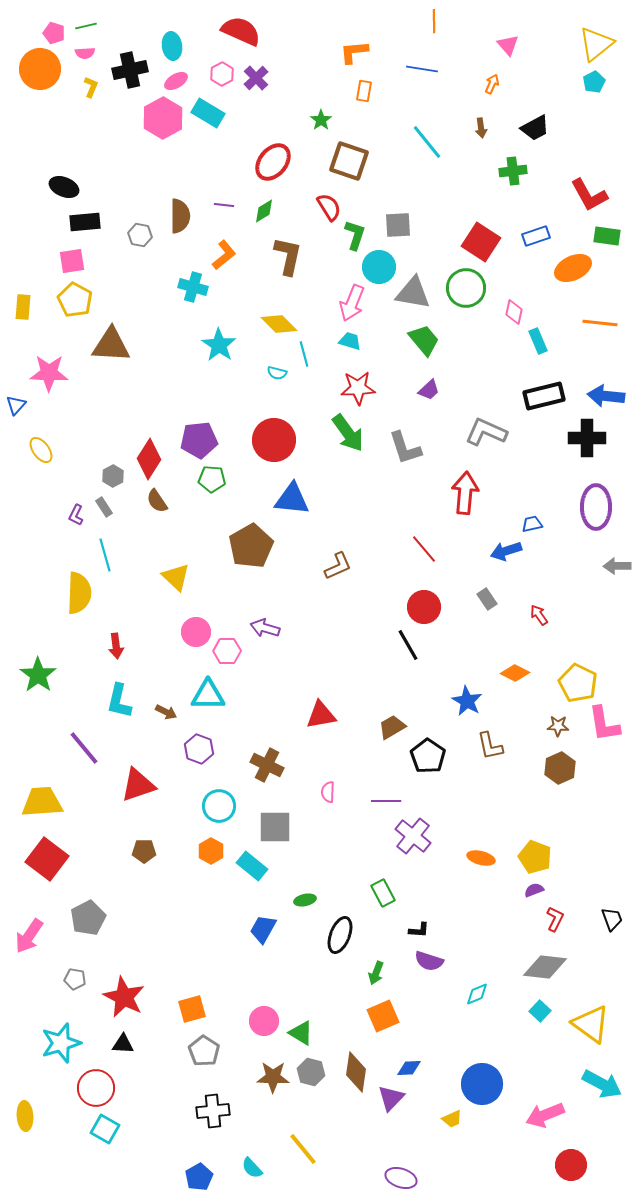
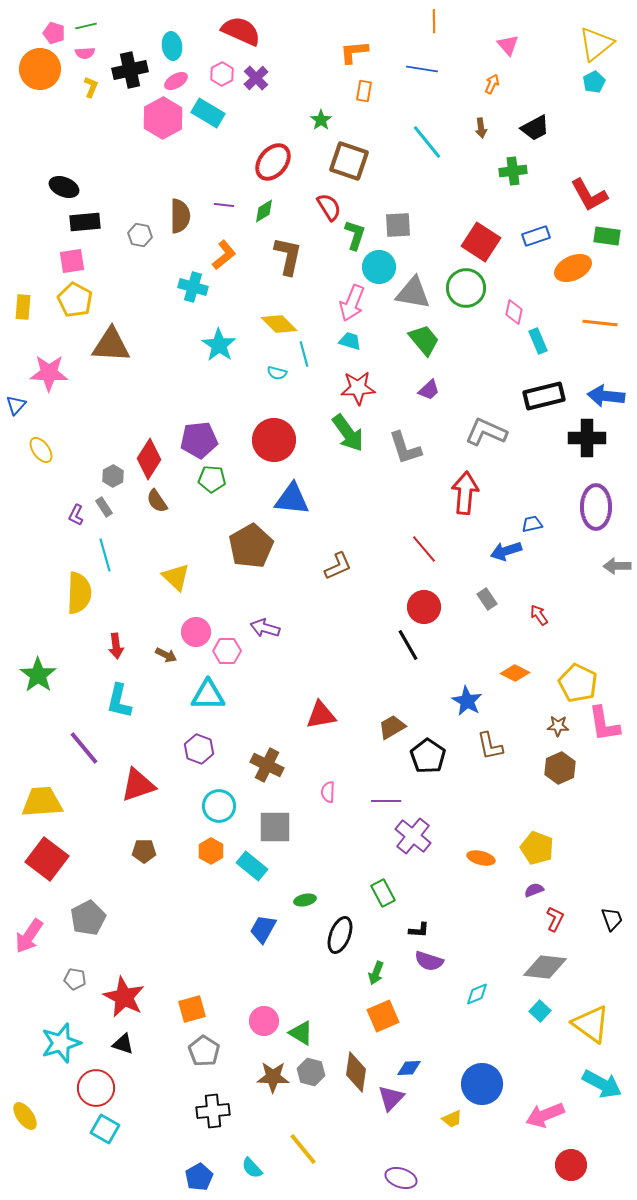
brown arrow at (166, 712): moved 57 px up
yellow pentagon at (535, 857): moved 2 px right, 9 px up
black triangle at (123, 1044): rotated 15 degrees clockwise
yellow ellipse at (25, 1116): rotated 32 degrees counterclockwise
